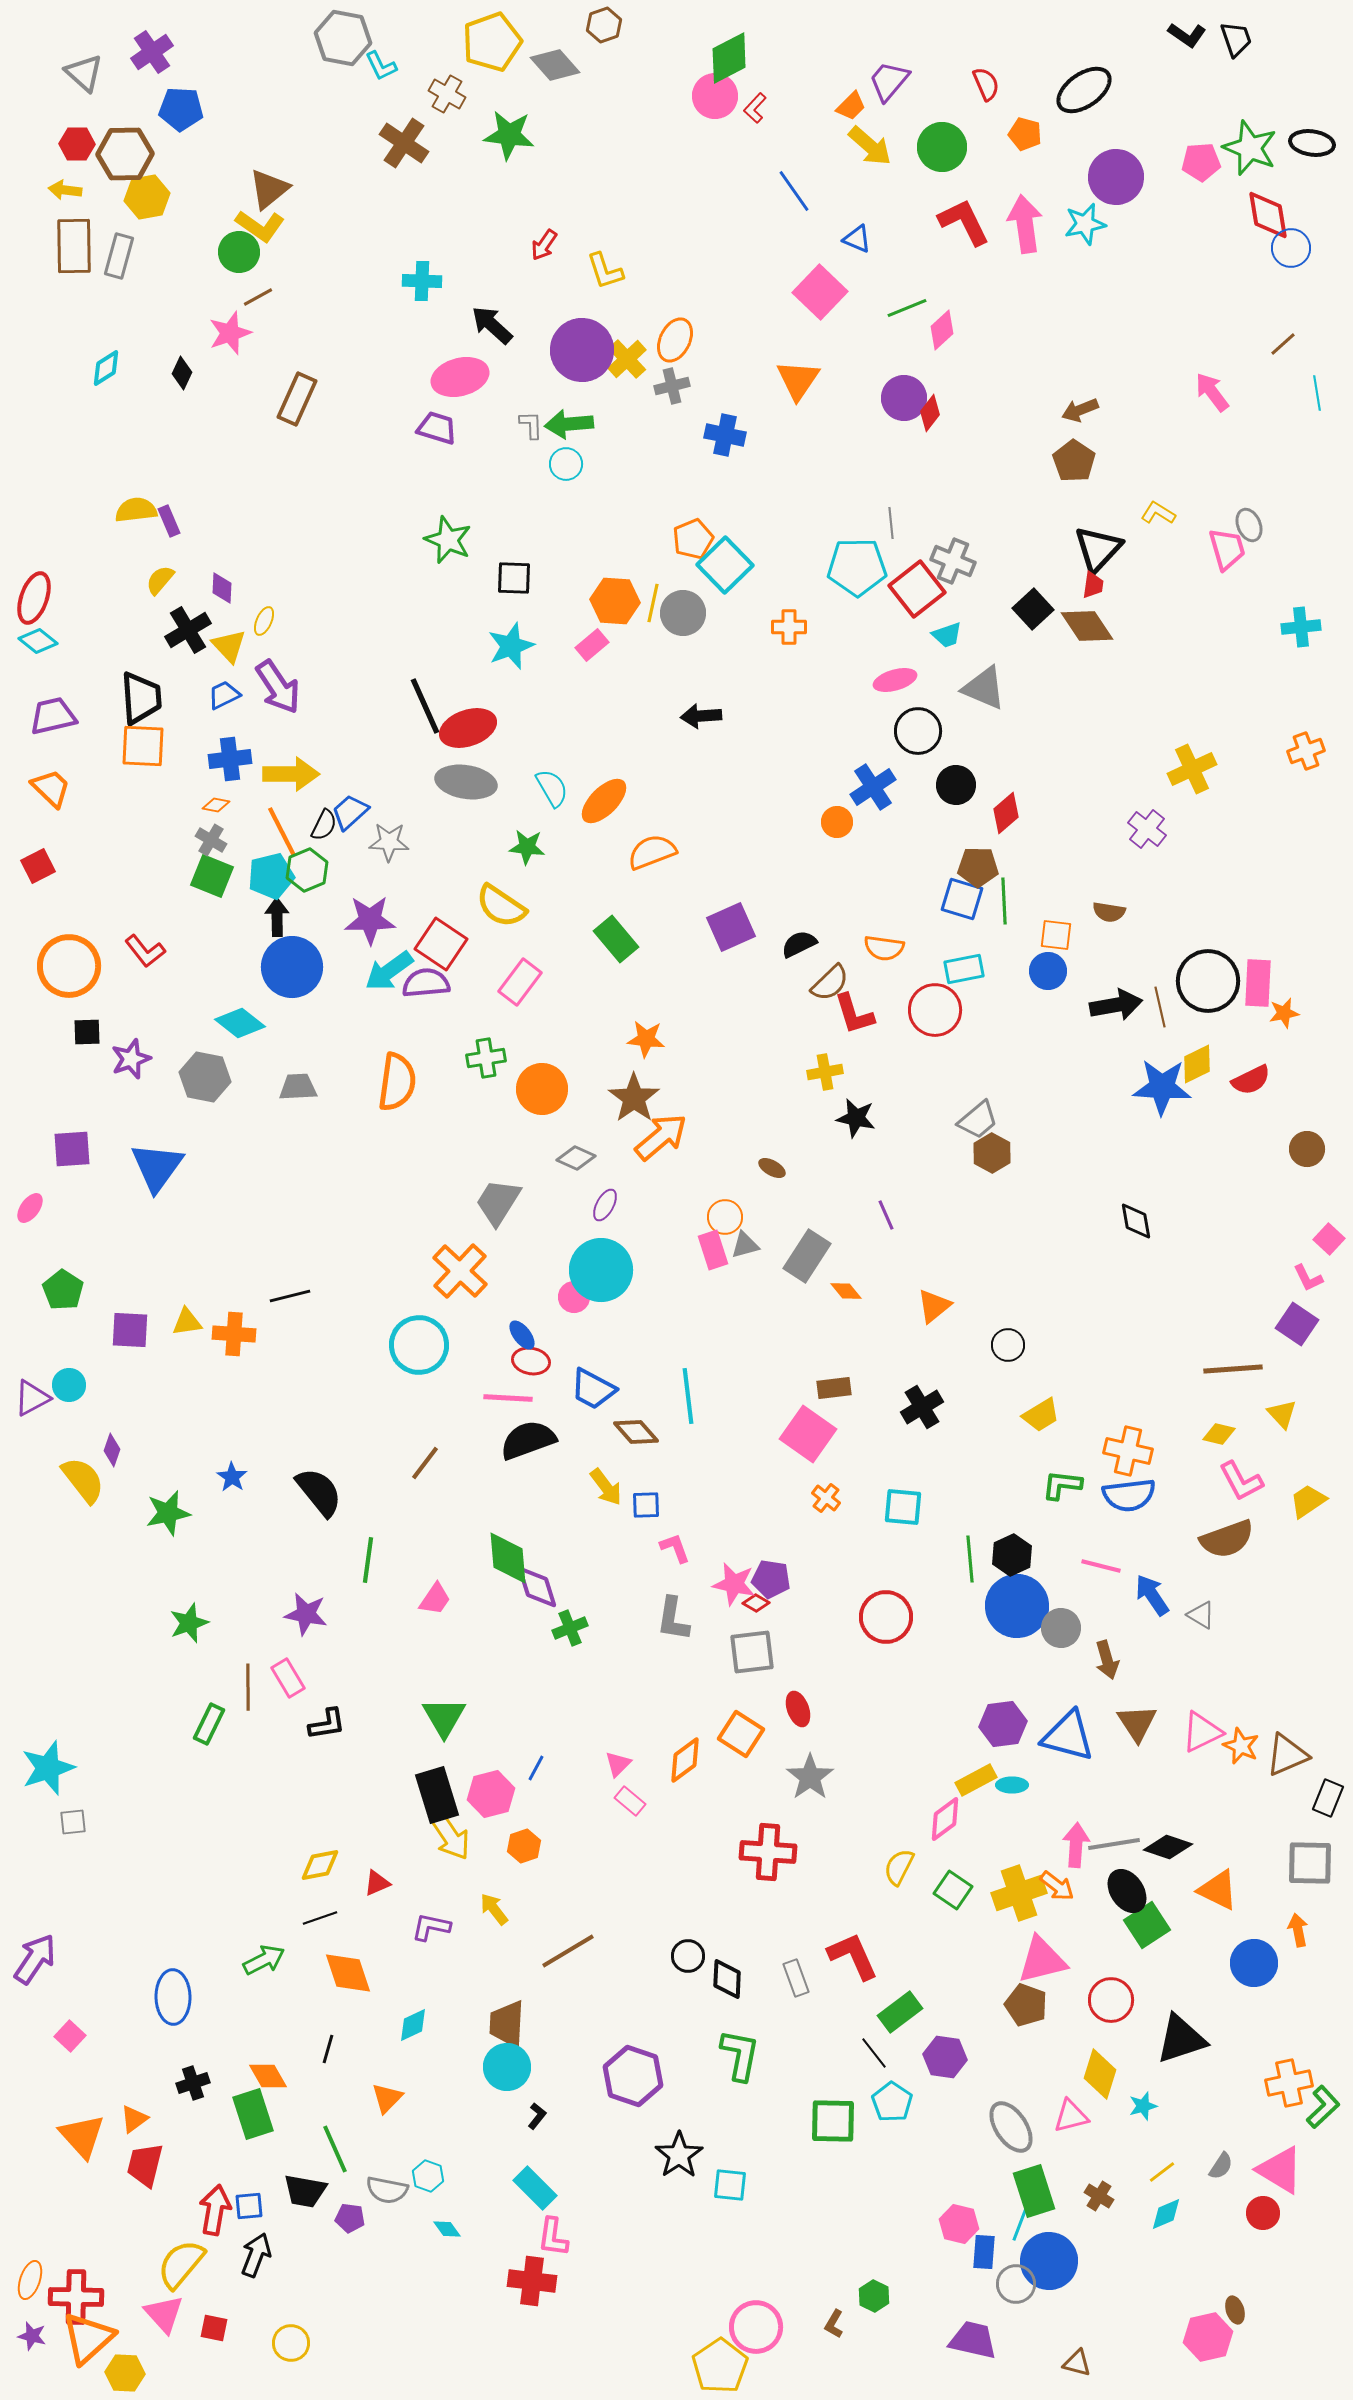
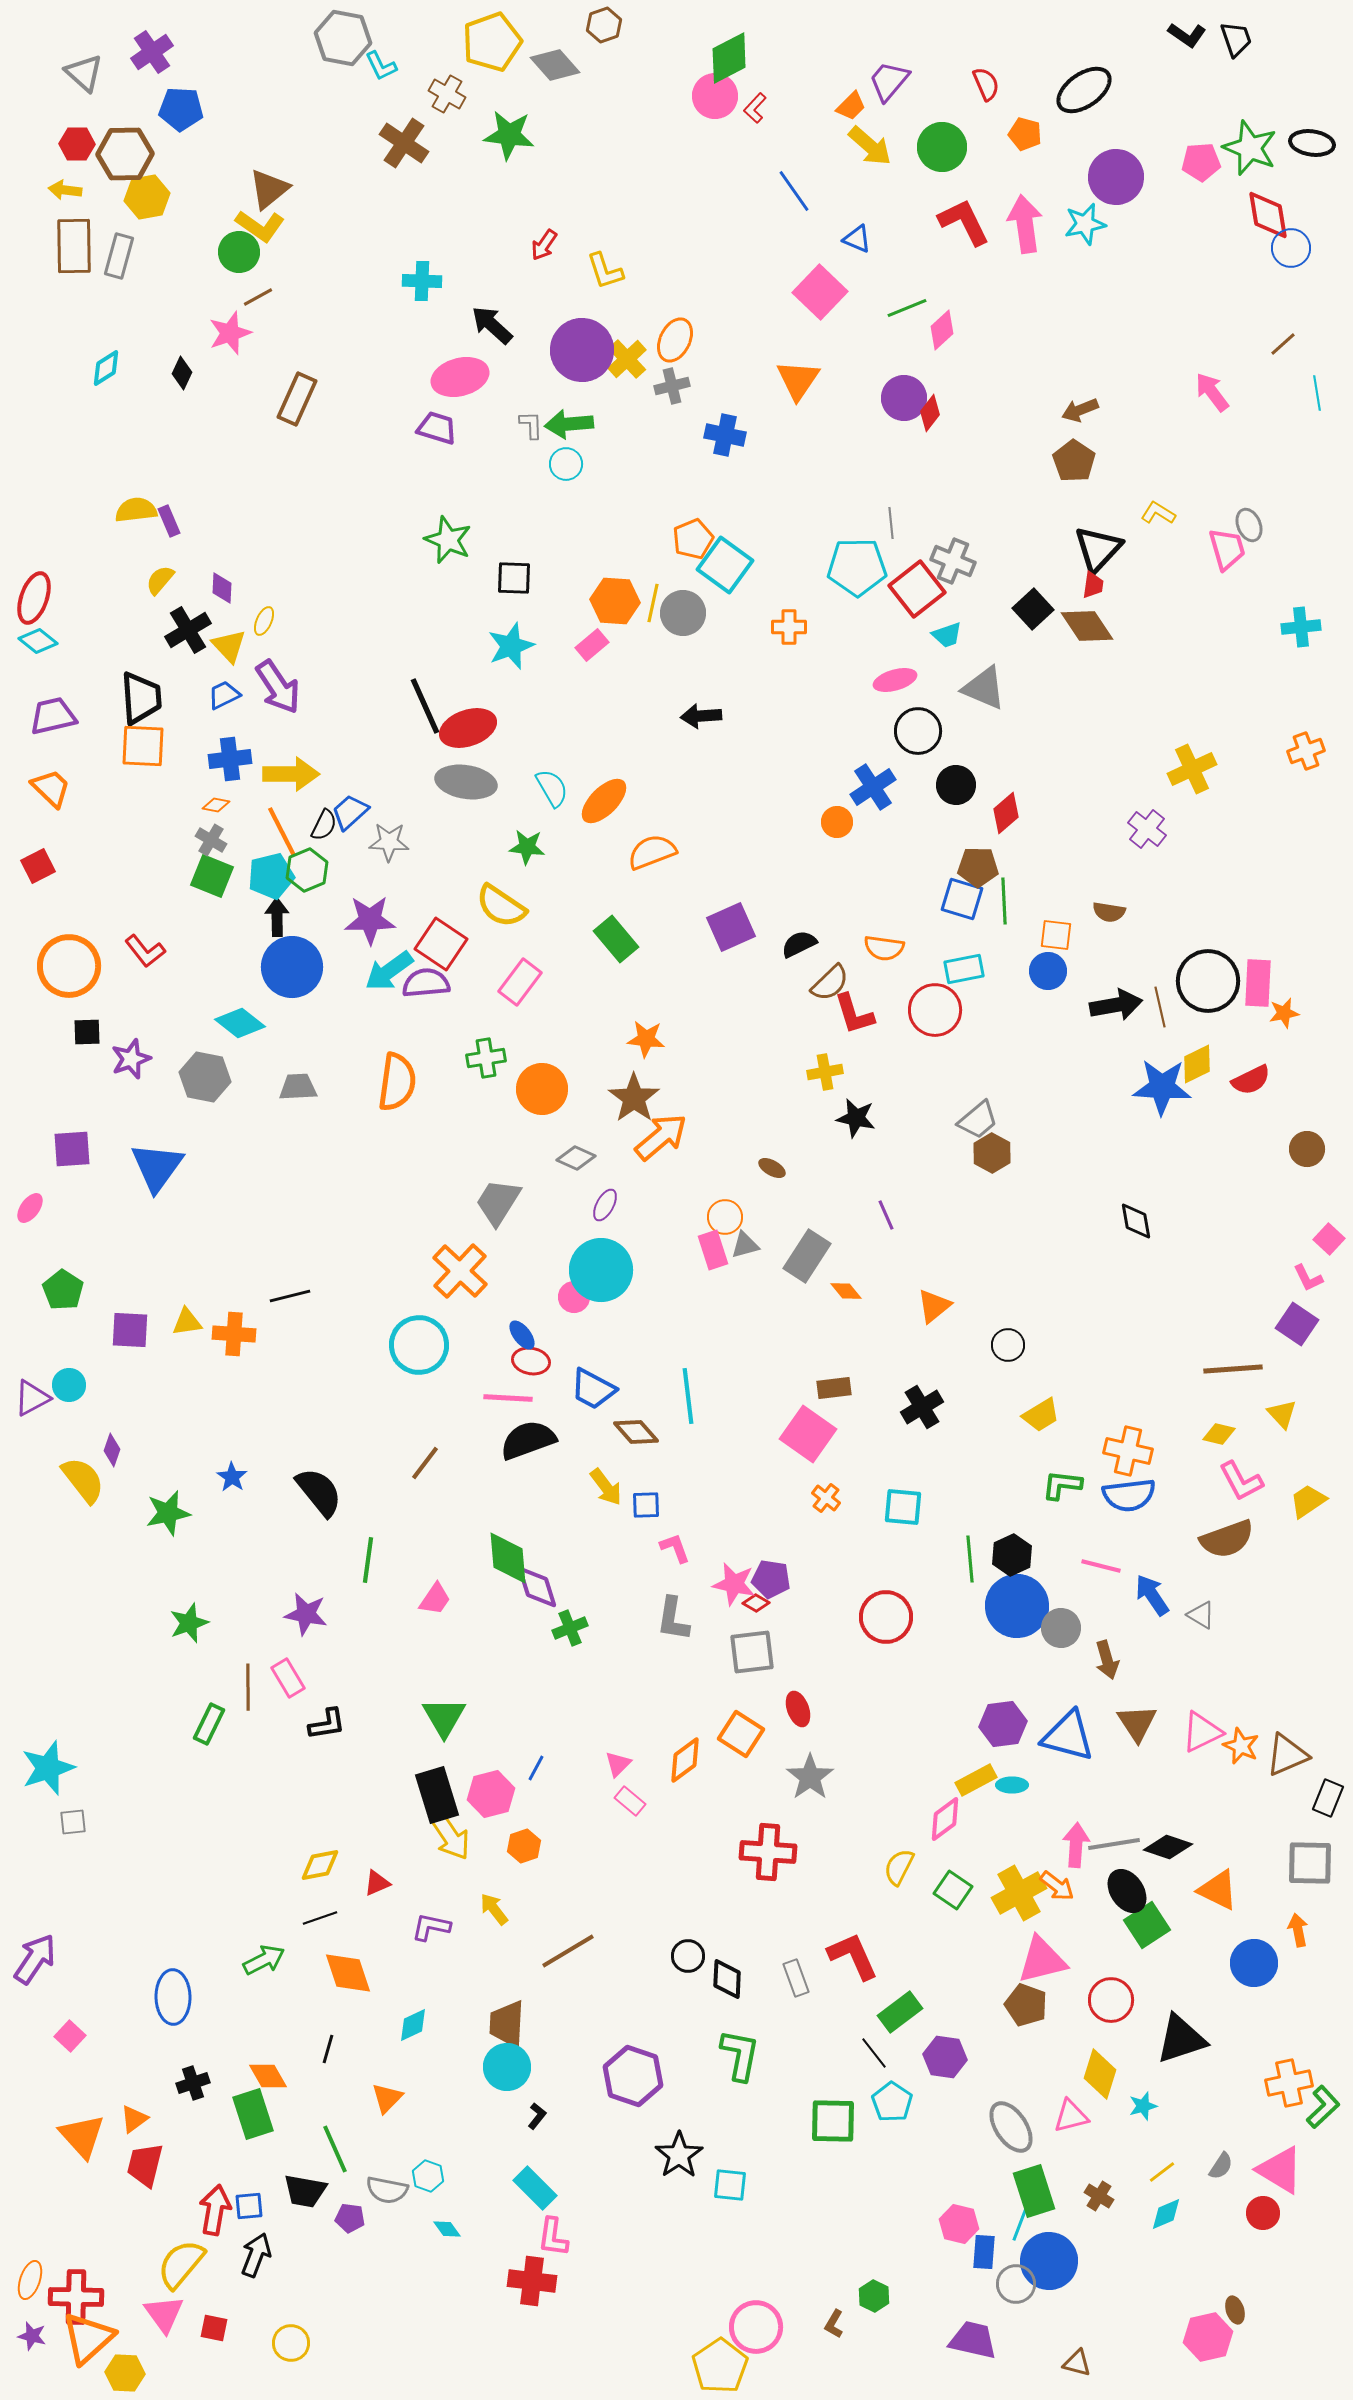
cyan square at (725, 565): rotated 10 degrees counterclockwise
yellow cross at (1019, 1893): rotated 10 degrees counterclockwise
pink triangle at (164, 2314): rotated 6 degrees clockwise
